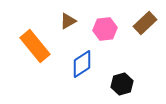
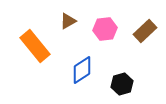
brown rectangle: moved 8 px down
blue diamond: moved 6 px down
